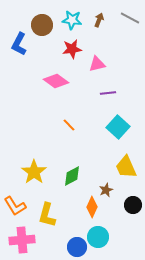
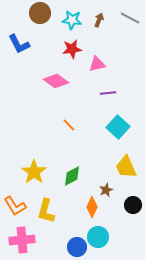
brown circle: moved 2 px left, 12 px up
blue L-shape: rotated 55 degrees counterclockwise
yellow L-shape: moved 1 px left, 4 px up
